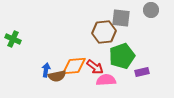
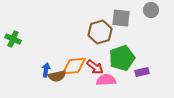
brown hexagon: moved 4 px left; rotated 10 degrees counterclockwise
green pentagon: moved 2 px down
